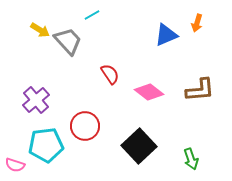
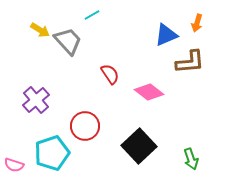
brown L-shape: moved 10 px left, 28 px up
cyan pentagon: moved 6 px right, 8 px down; rotated 12 degrees counterclockwise
pink semicircle: moved 1 px left
